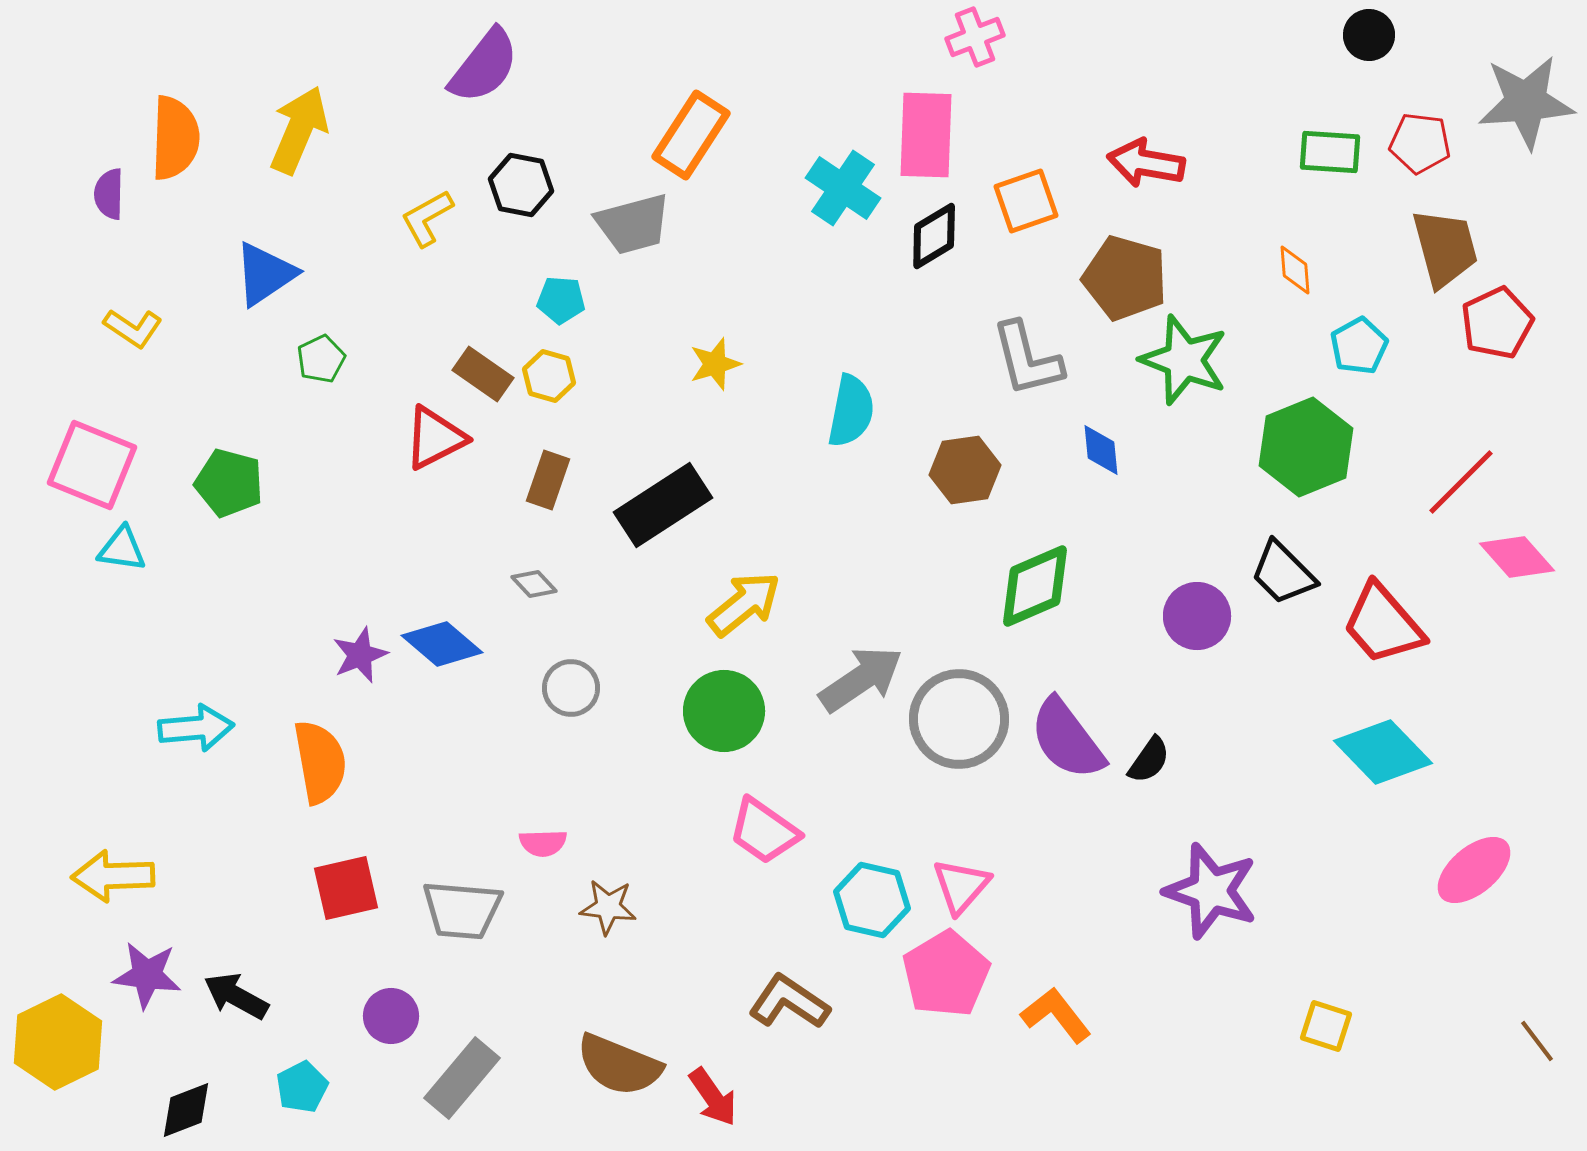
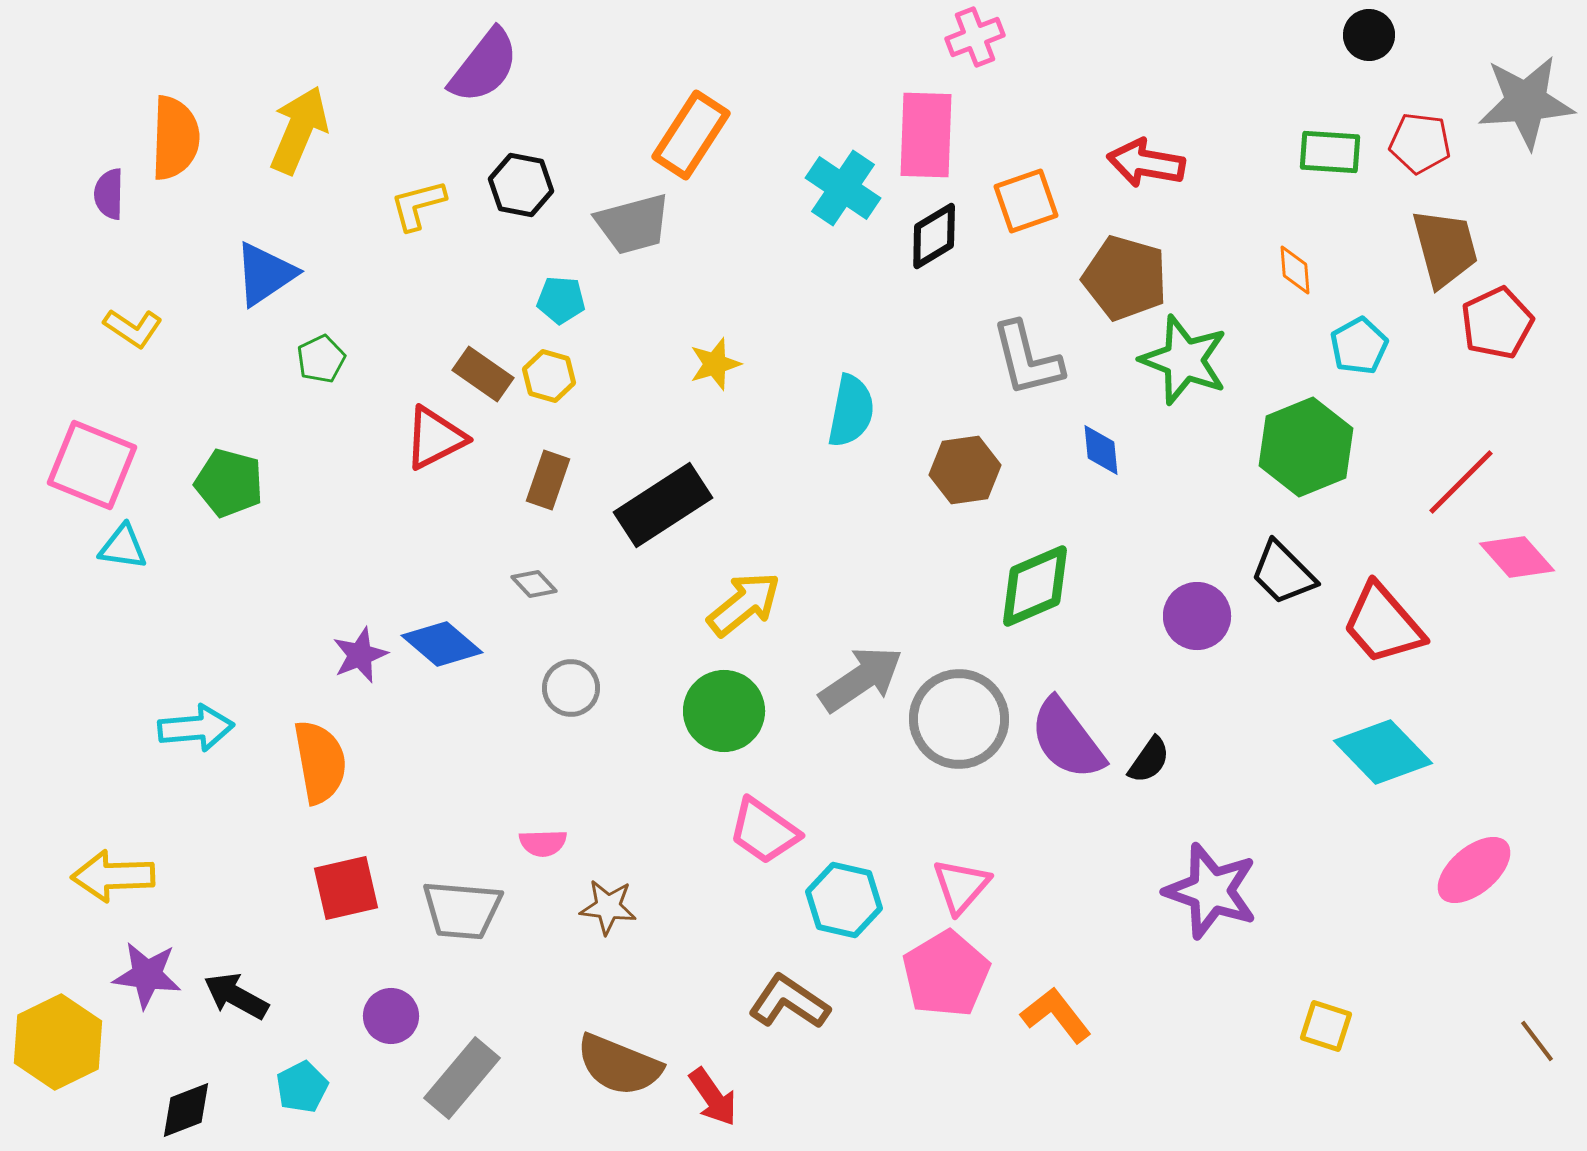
yellow L-shape at (427, 218): moved 9 px left, 13 px up; rotated 14 degrees clockwise
cyan triangle at (122, 549): moved 1 px right, 2 px up
cyan hexagon at (872, 900): moved 28 px left
